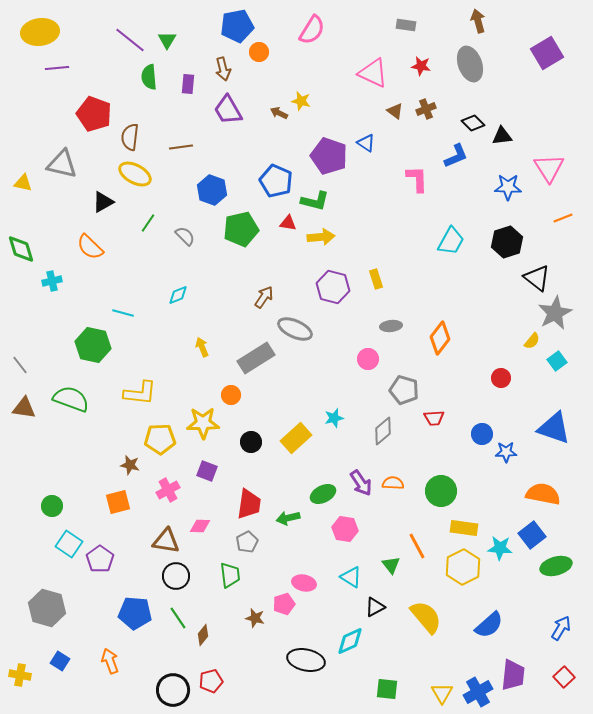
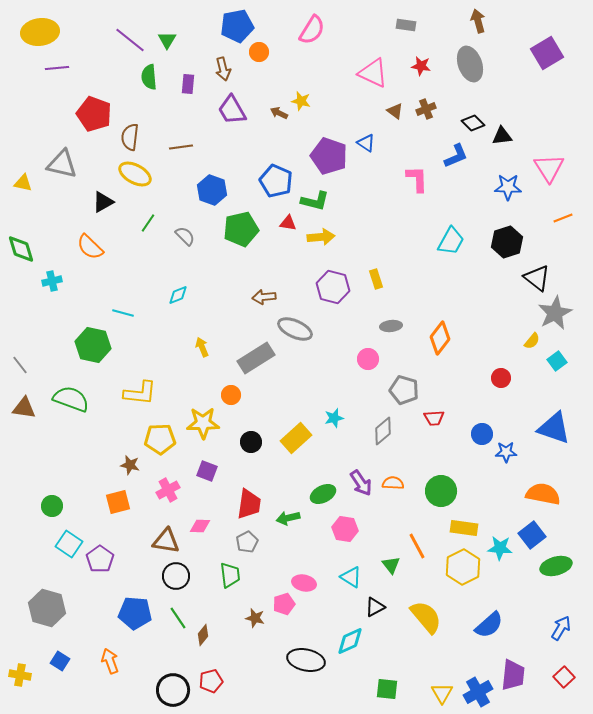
purple trapezoid at (228, 110): moved 4 px right
brown arrow at (264, 297): rotated 130 degrees counterclockwise
